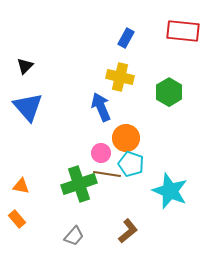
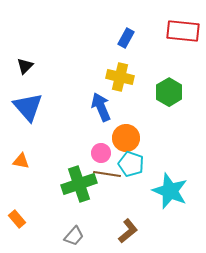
orange triangle: moved 25 px up
